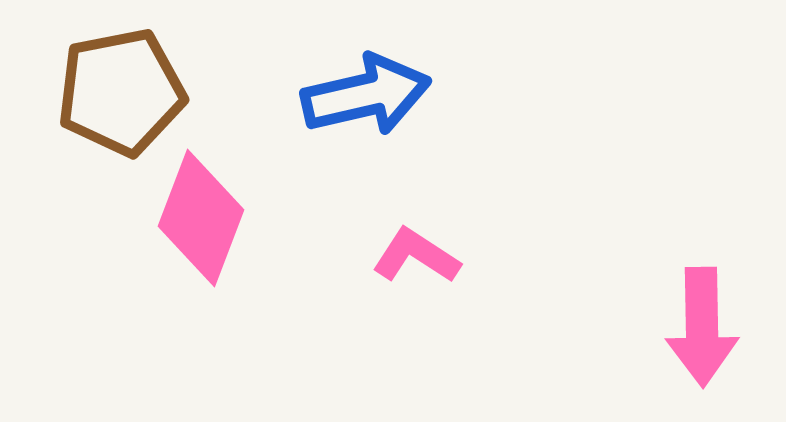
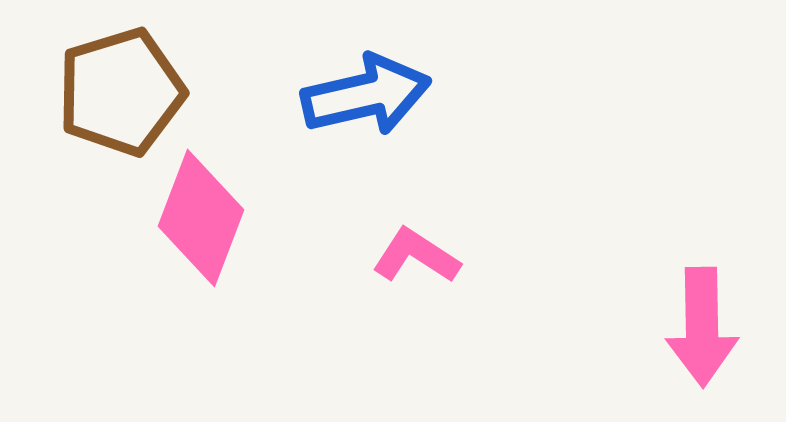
brown pentagon: rotated 6 degrees counterclockwise
